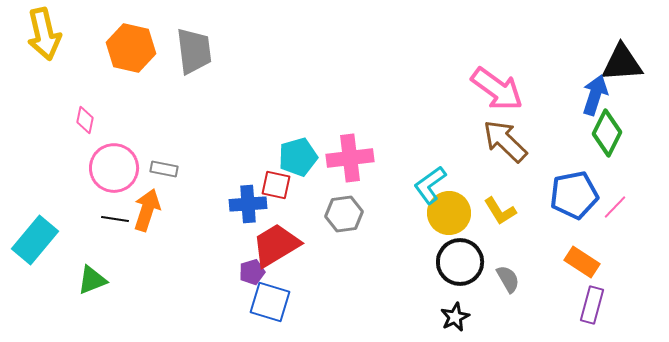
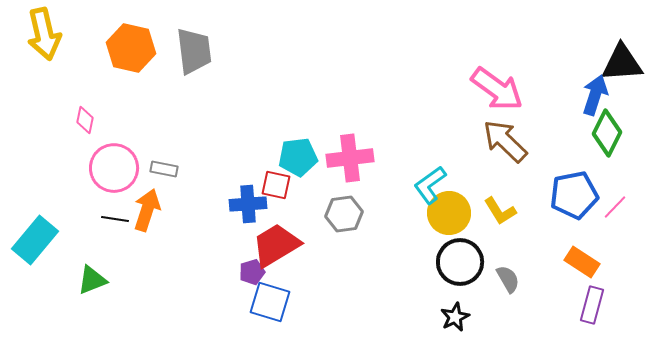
cyan pentagon: rotated 9 degrees clockwise
